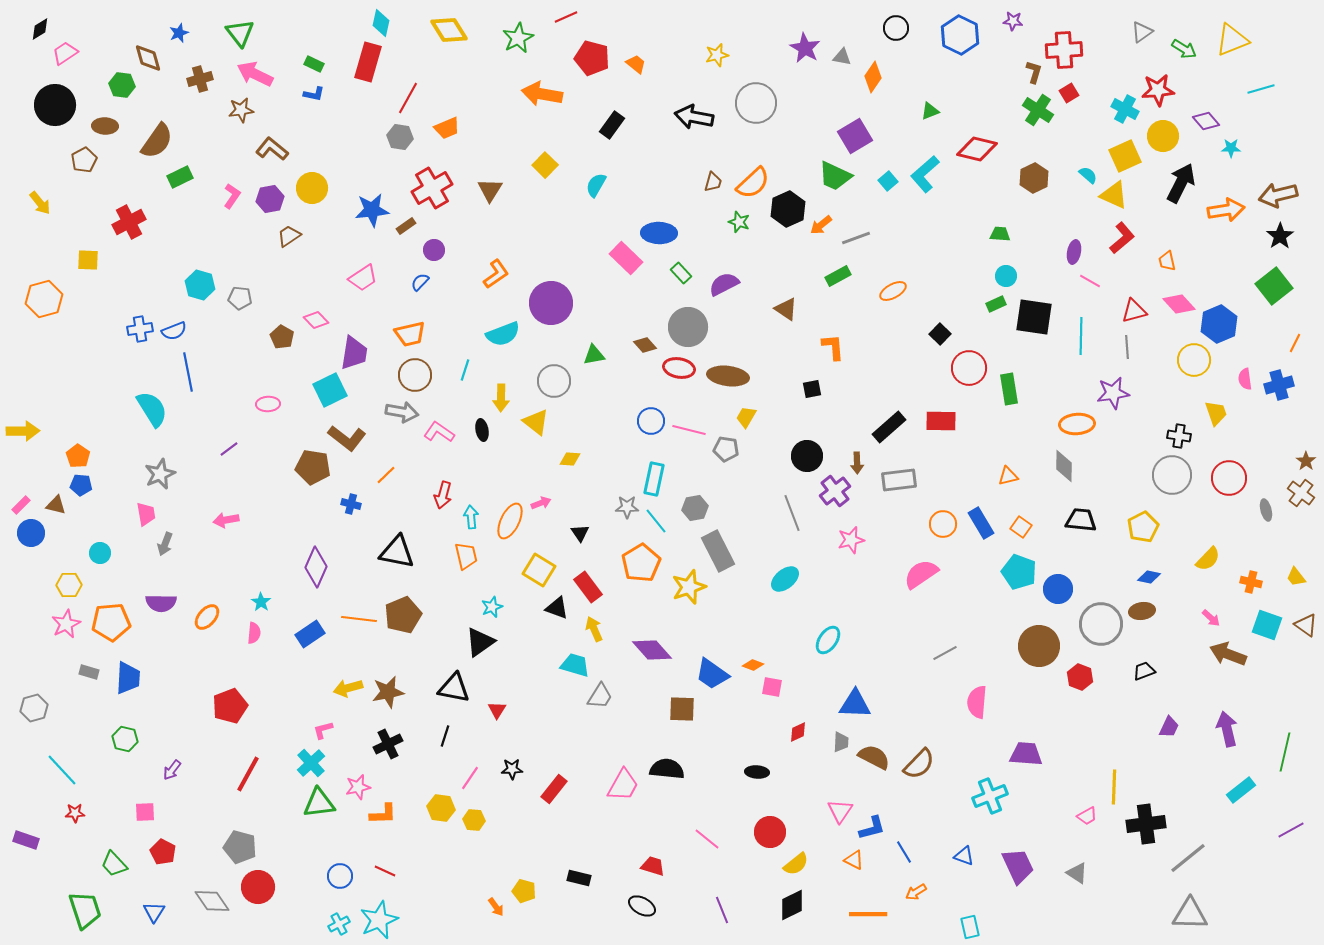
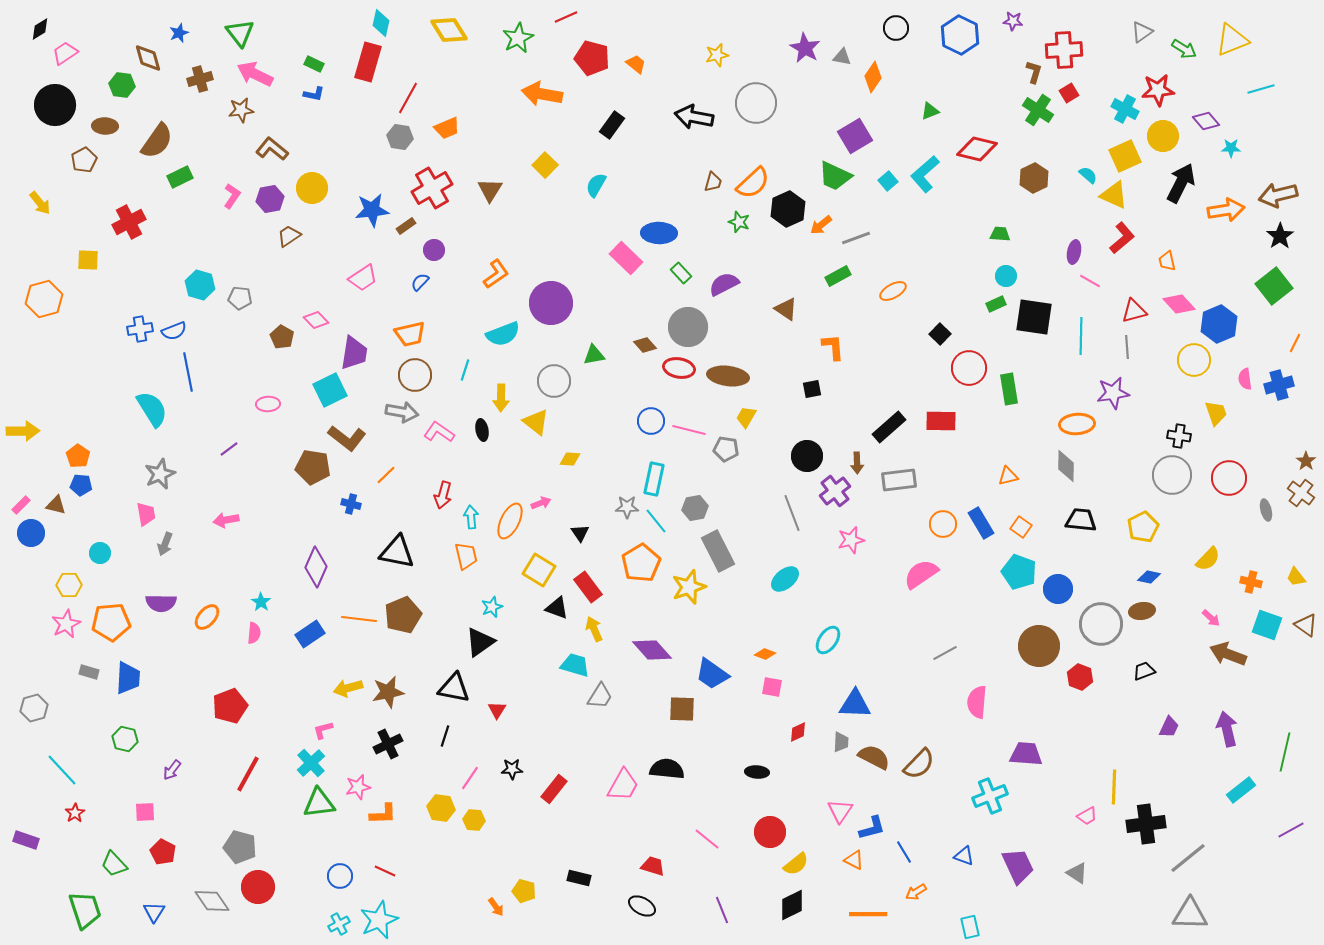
gray diamond at (1064, 466): moved 2 px right
orange diamond at (753, 665): moved 12 px right, 11 px up
red star at (75, 813): rotated 30 degrees counterclockwise
